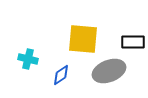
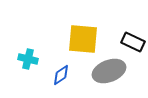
black rectangle: rotated 25 degrees clockwise
